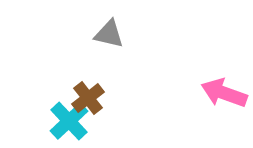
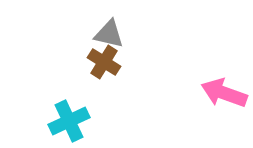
brown cross: moved 16 px right, 36 px up; rotated 20 degrees counterclockwise
cyan cross: rotated 18 degrees clockwise
